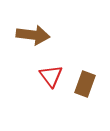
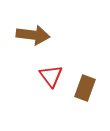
brown rectangle: moved 4 px down
